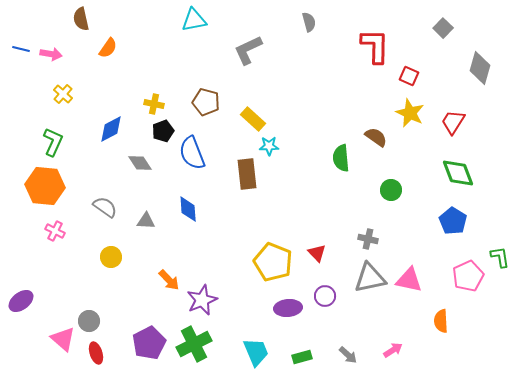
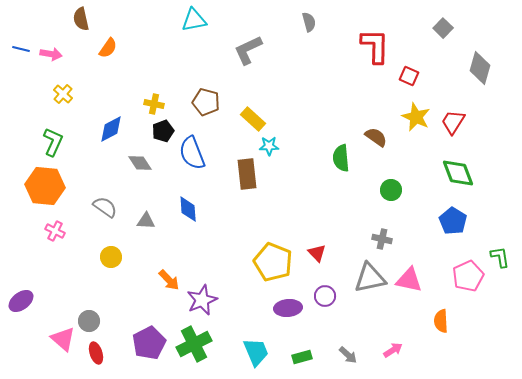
yellow star at (410, 113): moved 6 px right, 4 px down
gray cross at (368, 239): moved 14 px right
